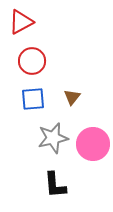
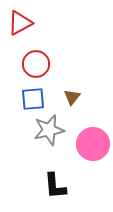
red triangle: moved 1 px left, 1 px down
red circle: moved 4 px right, 3 px down
gray star: moved 4 px left, 8 px up
black L-shape: moved 1 px down
